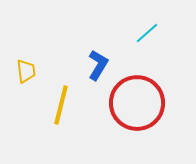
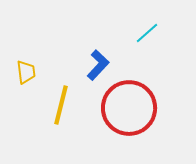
blue L-shape: rotated 12 degrees clockwise
yellow trapezoid: moved 1 px down
red circle: moved 8 px left, 5 px down
